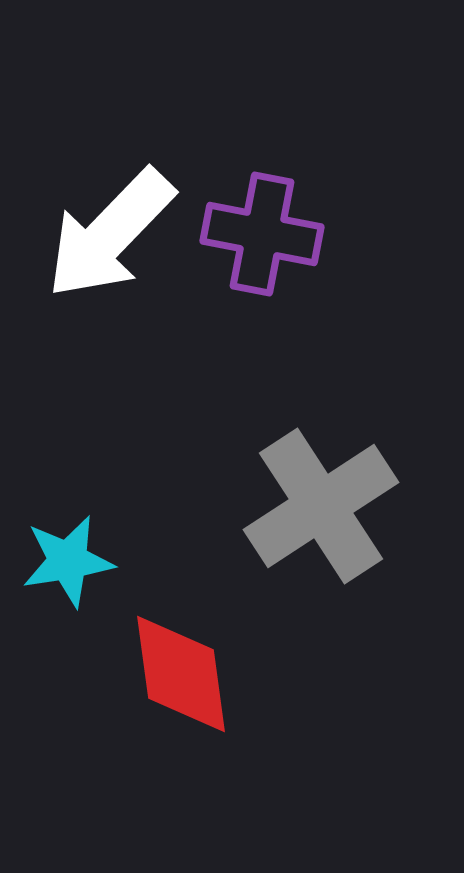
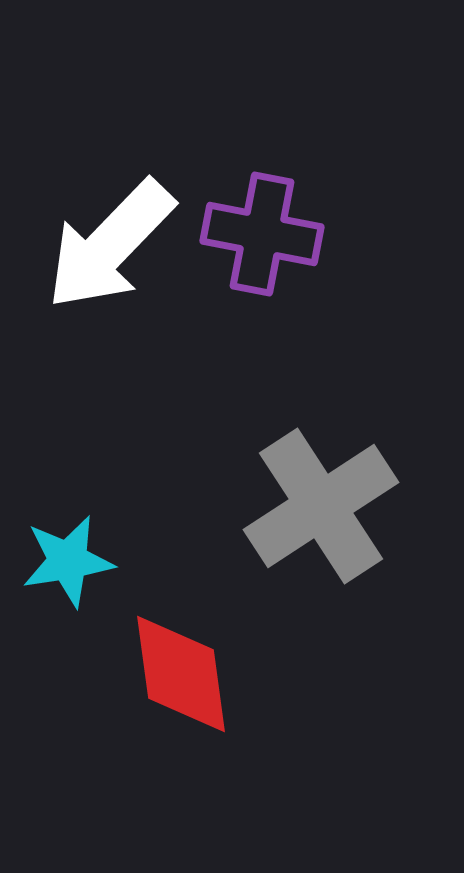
white arrow: moved 11 px down
